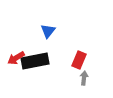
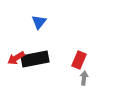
blue triangle: moved 9 px left, 9 px up
black rectangle: moved 2 px up
